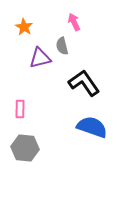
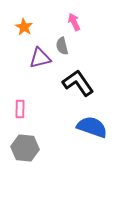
black L-shape: moved 6 px left
